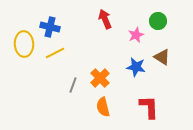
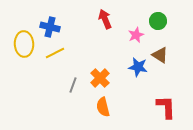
brown triangle: moved 2 px left, 2 px up
blue star: moved 2 px right
red L-shape: moved 17 px right
